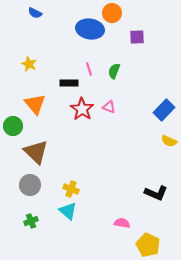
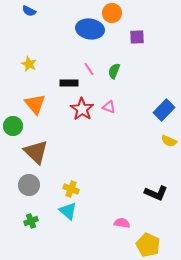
blue semicircle: moved 6 px left, 2 px up
pink line: rotated 16 degrees counterclockwise
gray circle: moved 1 px left
